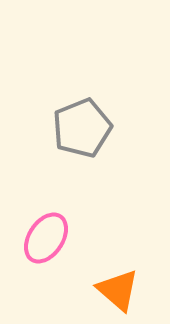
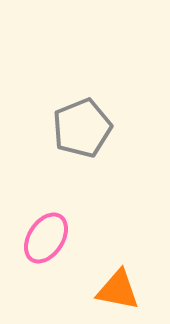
orange triangle: rotated 30 degrees counterclockwise
